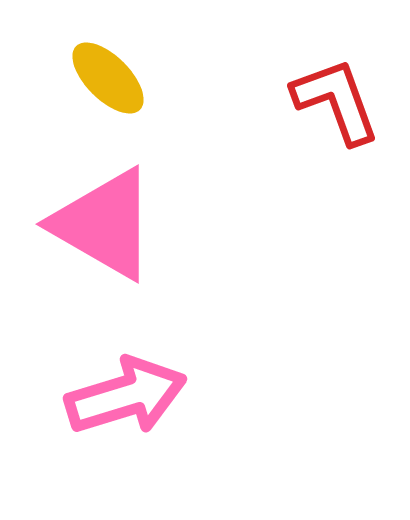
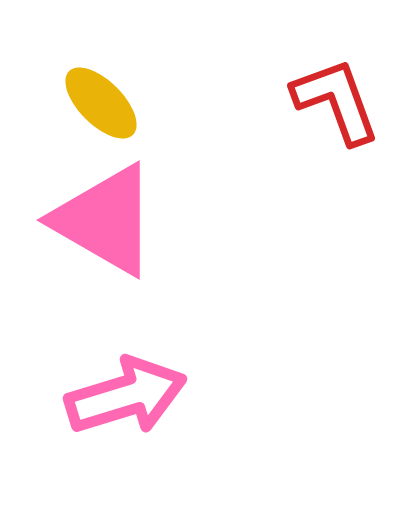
yellow ellipse: moved 7 px left, 25 px down
pink triangle: moved 1 px right, 4 px up
